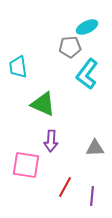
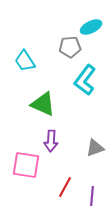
cyan ellipse: moved 4 px right
cyan trapezoid: moved 7 px right, 6 px up; rotated 25 degrees counterclockwise
cyan L-shape: moved 2 px left, 6 px down
gray triangle: rotated 18 degrees counterclockwise
